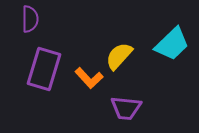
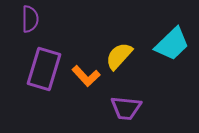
orange L-shape: moved 3 px left, 2 px up
